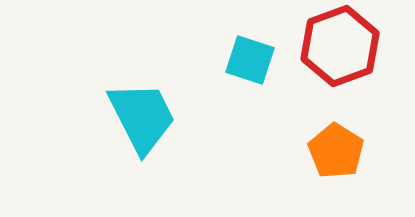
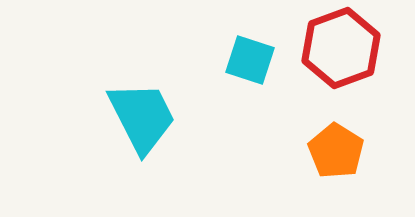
red hexagon: moved 1 px right, 2 px down
